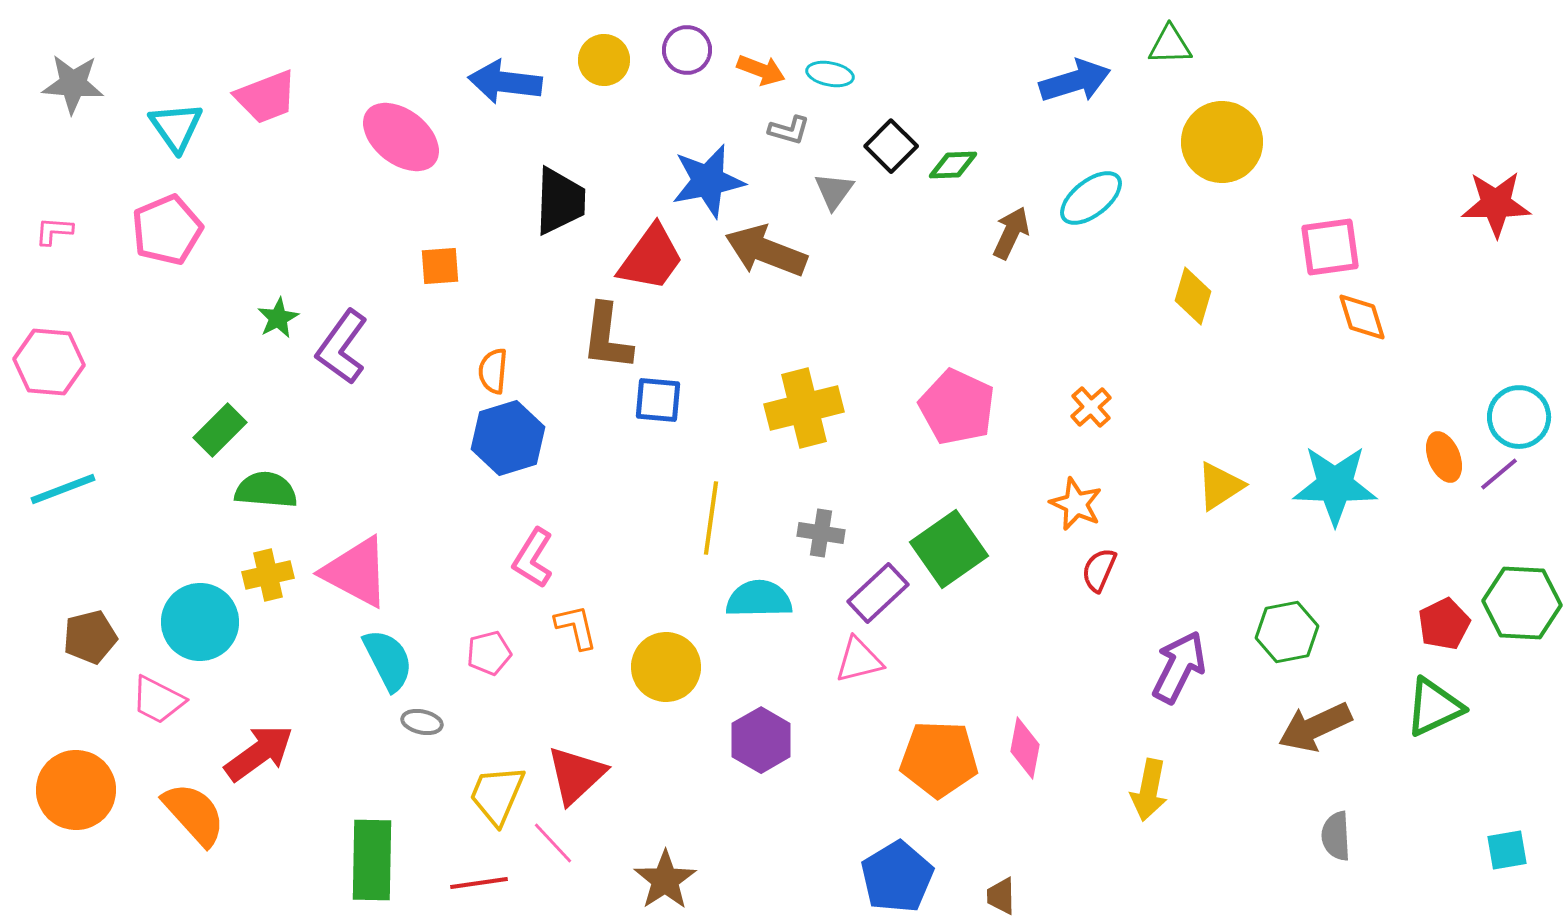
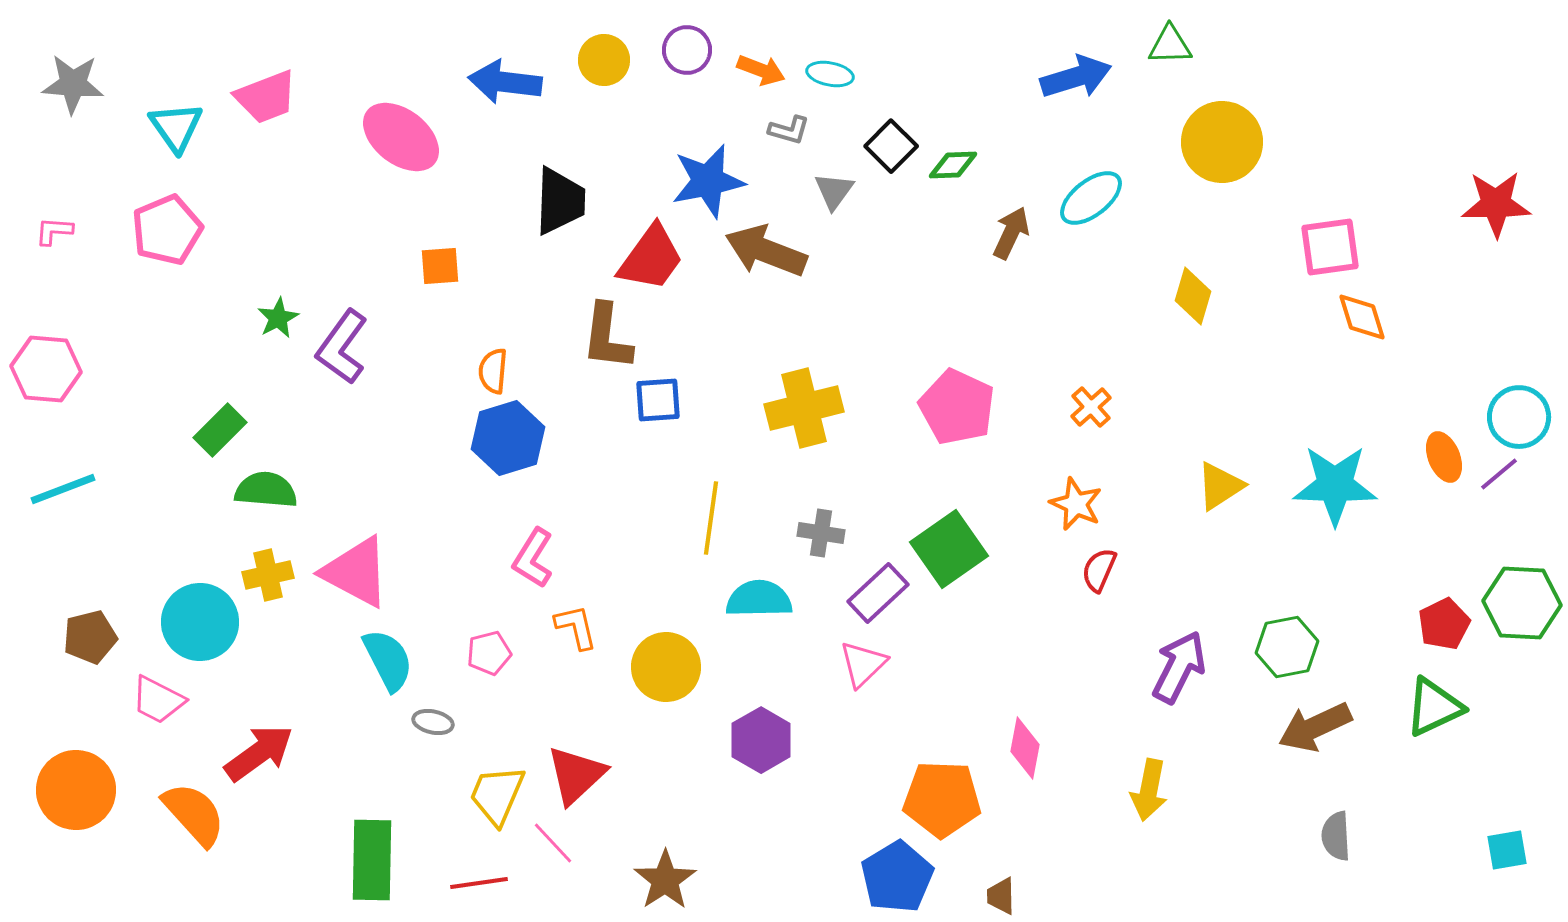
blue arrow at (1075, 81): moved 1 px right, 4 px up
pink hexagon at (49, 362): moved 3 px left, 7 px down
blue square at (658, 400): rotated 9 degrees counterclockwise
green hexagon at (1287, 632): moved 15 px down
pink triangle at (859, 660): moved 4 px right, 4 px down; rotated 30 degrees counterclockwise
gray ellipse at (422, 722): moved 11 px right
orange pentagon at (939, 759): moved 3 px right, 40 px down
